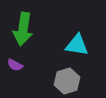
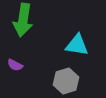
green arrow: moved 9 px up
gray hexagon: moved 1 px left
